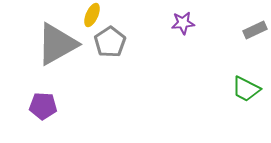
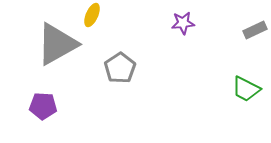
gray pentagon: moved 10 px right, 26 px down
